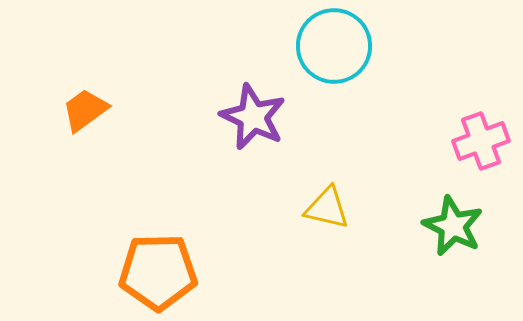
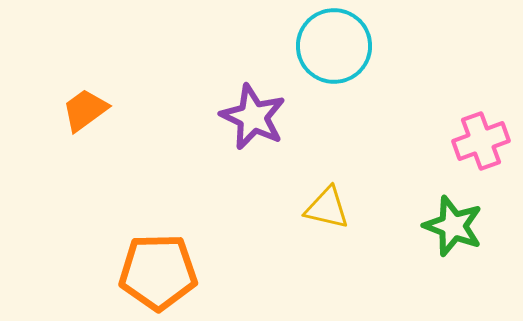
green star: rotated 6 degrees counterclockwise
